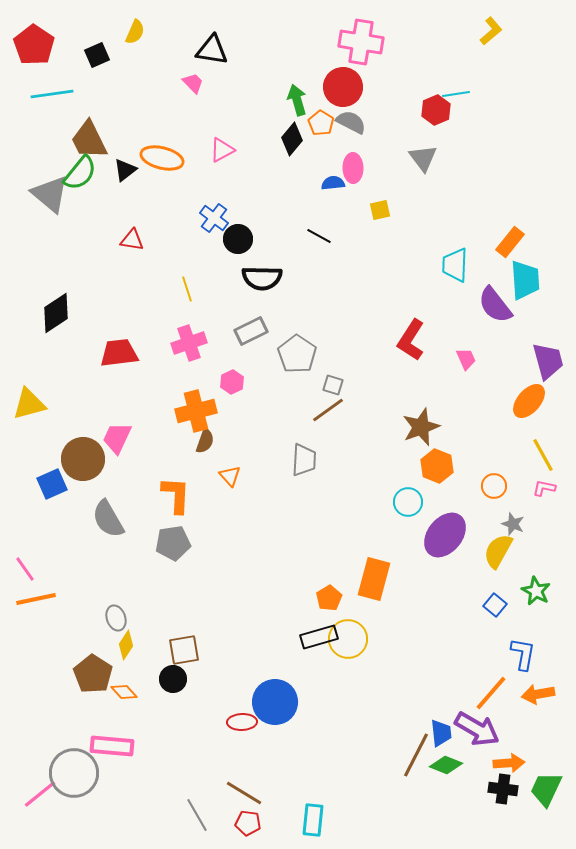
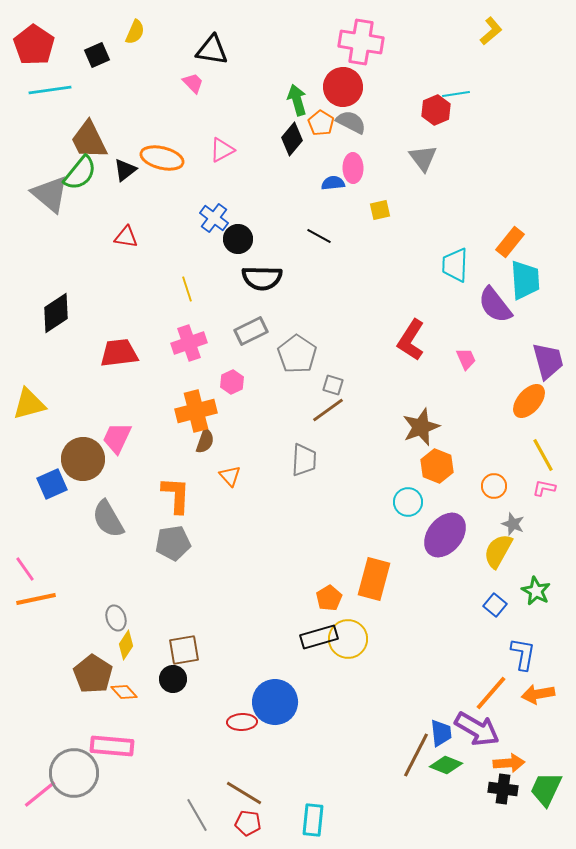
cyan line at (52, 94): moved 2 px left, 4 px up
red triangle at (132, 240): moved 6 px left, 3 px up
